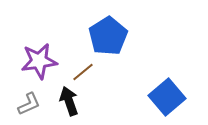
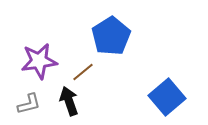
blue pentagon: moved 3 px right
gray L-shape: rotated 10 degrees clockwise
